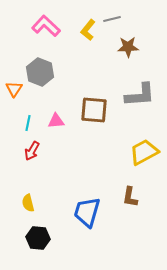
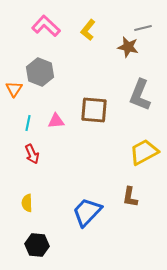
gray line: moved 31 px right, 9 px down
brown star: rotated 15 degrees clockwise
gray L-shape: rotated 116 degrees clockwise
red arrow: moved 3 px down; rotated 54 degrees counterclockwise
yellow semicircle: moved 1 px left; rotated 12 degrees clockwise
blue trapezoid: rotated 28 degrees clockwise
black hexagon: moved 1 px left, 7 px down
